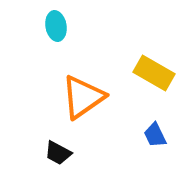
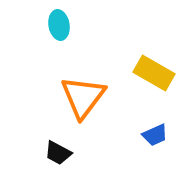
cyan ellipse: moved 3 px right, 1 px up
orange triangle: rotated 18 degrees counterclockwise
blue trapezoid: rotated 88 degrees counterclockwise
